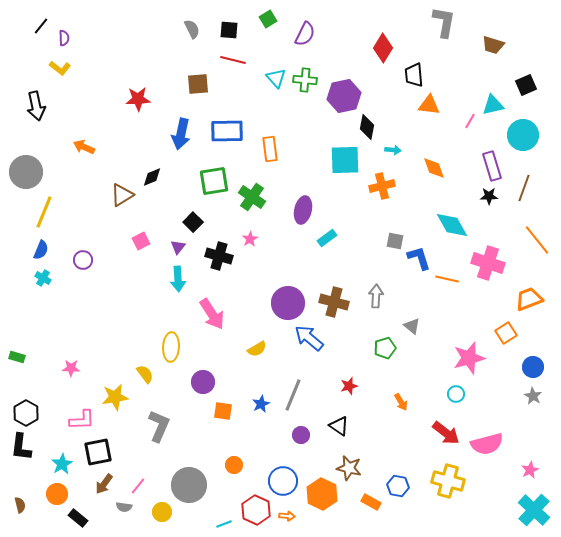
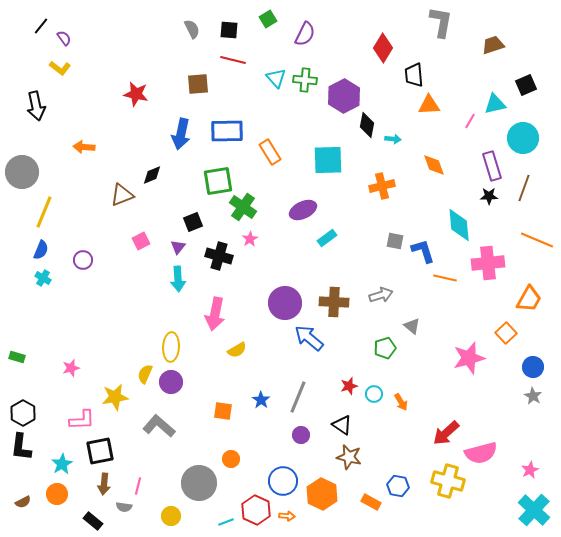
gray L-shape at (444, 22): moved 3 px left
purple semicircle at (64, 38): rotated 35 degrees counterclockwise
brown trapezoid at (493, 45): rotated 145 degrees clockwise
purple hexagon at (344, 96): rotated 16 degrees counterclockwise
red star at (138, 99): moved 2 px left, 5 px up; rotated 15 degrees clockwise
orange triangle at (429, 105): rotated 10 degrees counterclockwise
cyan triangle at (493, 105): moved 2 px right, 1 px up
black diamond at (367, 127): moved 2 px up
cyan circle at (523, 135): moved 3 px down
orange arrow at (84, 147): rotated 20 degrees counterclockwise
orange rectangle at (270, 149): moved 3 px down; rotated 25 degrees counterclockwise
cyan arrow at (393, 150): moved 11 px up
cyan square at (345, 160): moved 17 px left
orange diamond at (434, 168): moved 3 px up
gray circle at (26, 172): moved 4 px left
black diamond at (152, 177): moved 2 px up
green square at (214, 181): moved 4 px right
brown triangle at (122, 195): rotated 10 degrees clockwise
green cross at (252, 197): moved 9 px left, 10 px down
purple ellipse at (303, 210): rotated 52 degrees clockwise
black square at (193, 222): rotated 24 degrees clockwise
cyan diamond at (452, 225): moved 7 px right; rotated 24 degrees clockwise
orange line at (537, 240): rotated 28 degrees counterclockwise
blue L-shape at (419, 258): moved 4 px right, 7 px up
pink cross at (488, 263): rotated 24 degrees counterclockwise
orange line at (447, 279): moved 2 px left, 1 px up
gray arrow at (376, 296): moved 5 px right, 1 px up; rotated 70 degrees clockwise
orange trapezoid at (529, 299): rotated 140 degrees clockwise
brown cross at (334, 302): rotated 12 degrees counterclockwise
purple circle at (288, 303): moved 3 px left
pink arrow at (212, 314): moved 3 px right; rotated 44 degrees clockwise
orange square at (506, 333): rotated 10 degrees counterclockwise
yellow semicircle at (257, 349): moved 20 px left, 1 px down
pink star at (71, 368): rotated 18 degrees counterclockwise
yellow semicircle at (145, 374): rotated 120 degrees counterclockwise
purple circle at (203, 382): moved 32 px left
cyan circle at (456, 394): moved 82 px left
gray line at (293, 395): moved 5 px right, 2 px down
blue star at (261, 404): moved 4 px up; rotated 12 degrees counterclockwise
black hexagon at (26, 413): moved 3 px left
gray L-shape at (159, 426): rotated 72 degrees counterclockwise
black triangle at (339, 426): moved 3 px right, 1 px up
red arrow at (446, 433): rotated 100 degrees clockwise
pink semicircle at (487, 444): moved 6 px left, 9 px down
black square at (98, 452): moved 2 px right, 1 px up
orange circle at (234, 465): moved 3 px left, 6 px up
brown star at (349, 468): moved 11 px up
brown arrow at (104, 484): rotated 30 degrees counterclockwise
gray circle at (189, 485): moved 10 px right, 2 px up
pink line at (138, 486): rotated 24 degrees counterclockwise
brown semicircle at (20, 505): moved 3 px right, 3 px up; rotated 77 degrees clockwise
yellow circle at (162, 512): moved 9 px right, 4 px down
black rectangle at (78, 518): moved 15 px right, 3 px down
cyan line at (224, 524): moved 2 px right, 2 px up
